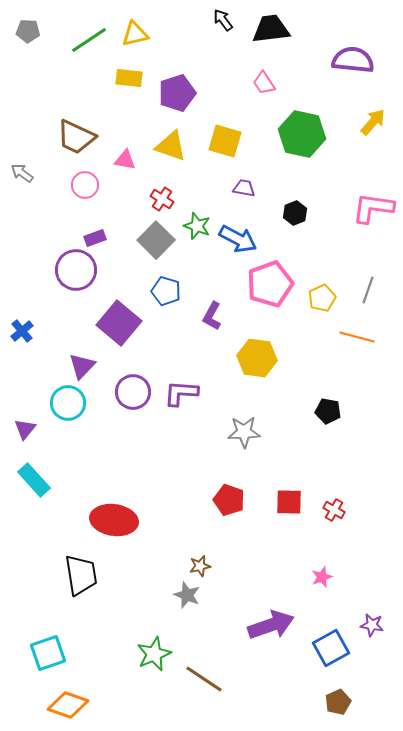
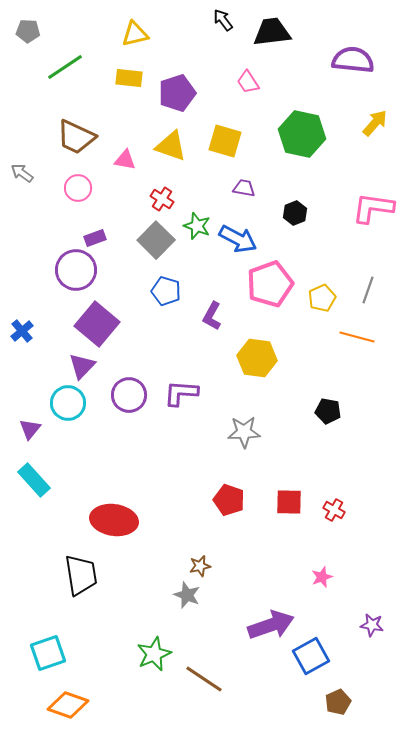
black trapezoid at (271, 29): moved 1 px right, 3 px down
green line at (89, 40): moved 24 px left, 27 px down
pink trapezoid at (264, 83): moved 16 px left, 1 px up
yellow arrow at (373, 122): moved 2 px right, 1 px down
pink circle at (85, 185): moved 7 px left, 3 px down
purple square at (119, 323): moved 22 px left, 1 px down
purple circle at (133, 392): moved 4 px left, 3 px down
purple triangle at (25, 429): moved 5 px right
blue square at (331, 648): moved 20 px left, 8 px down
